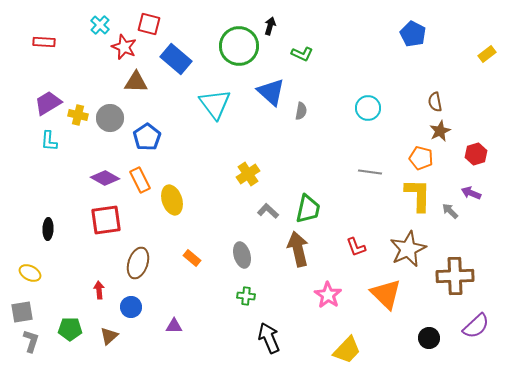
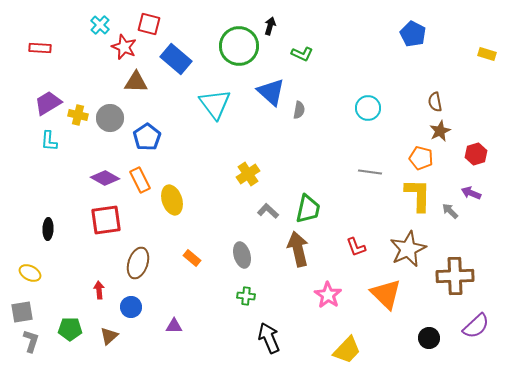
red rectangle at (44, 42): moved 4 px left, 6 px down
yellow rectangle at (487, 54): rotated 54 degrees clockwise
gray semicircle at (301, 111): moved 2 px left, 1 px up
